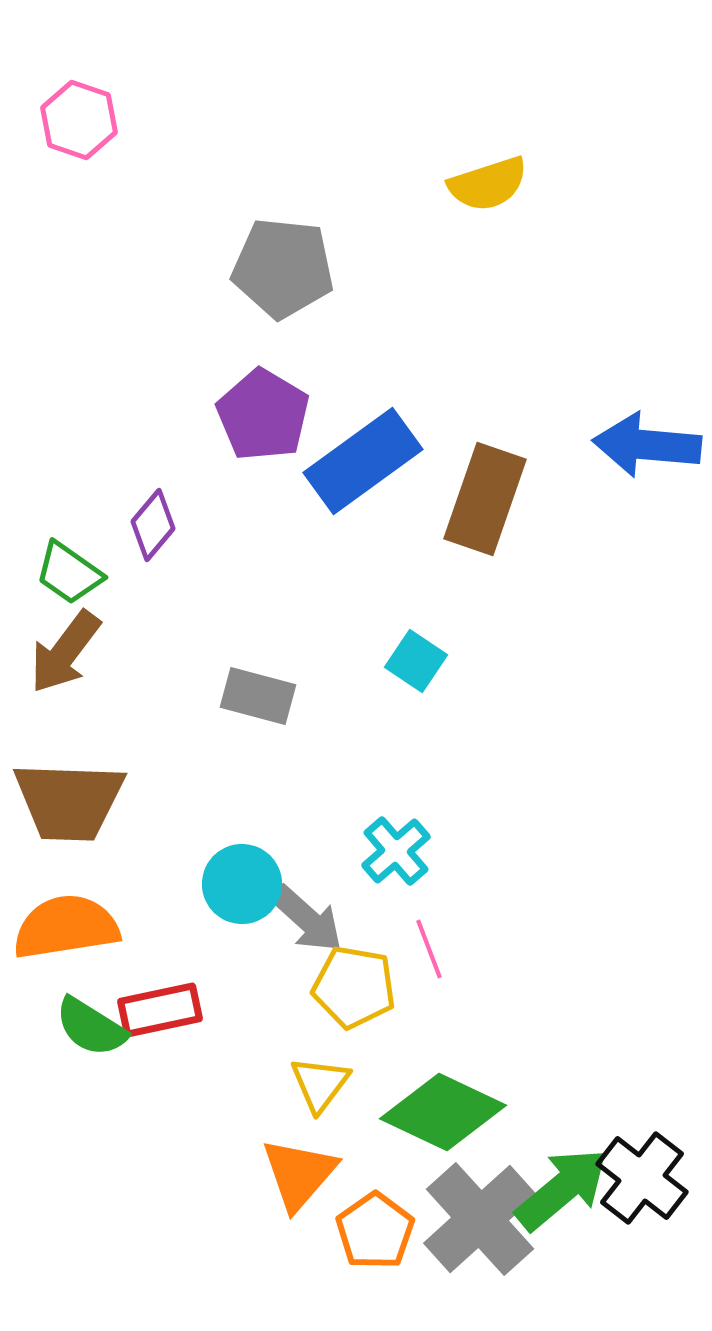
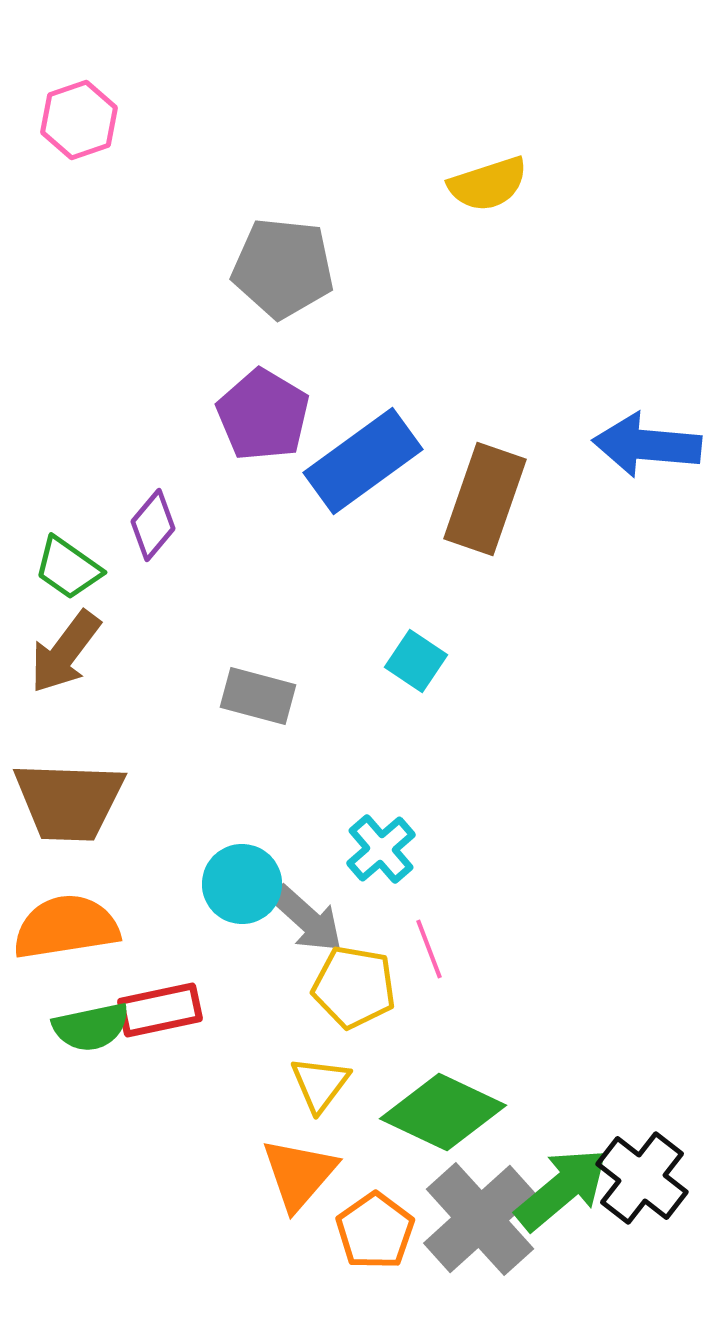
pink hexagon: rotated 22 degrees clockwise
green trapezoid: moved 1 px left, 5 px up
cyan cross: moved 15 px left, 2 px up
green semicircle: rotated 44 degrees counterclockwise
